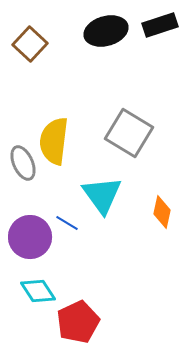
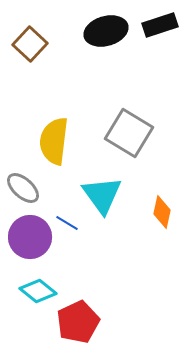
gray ellipse: moved 25 px down; rotated 24 degrees counterclockwise
cyan diamond: rotated 18 degrees counterclockwise
